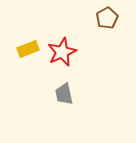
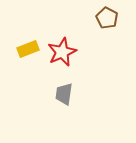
brown pentagon: rotated 15 degrees counterclockwise
gray trapezoid: rotated 20 degrees clockwise
